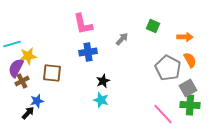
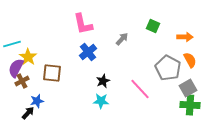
blue cross: rotated 30 degrees counterclockwise
yellow star: moved 1 px down; rotated 30 degrees counterclockwise
cyan star: moved 1 px down; rotated 14 degrees counterclockwise
pink line: moved 23 px left, 25 px up
